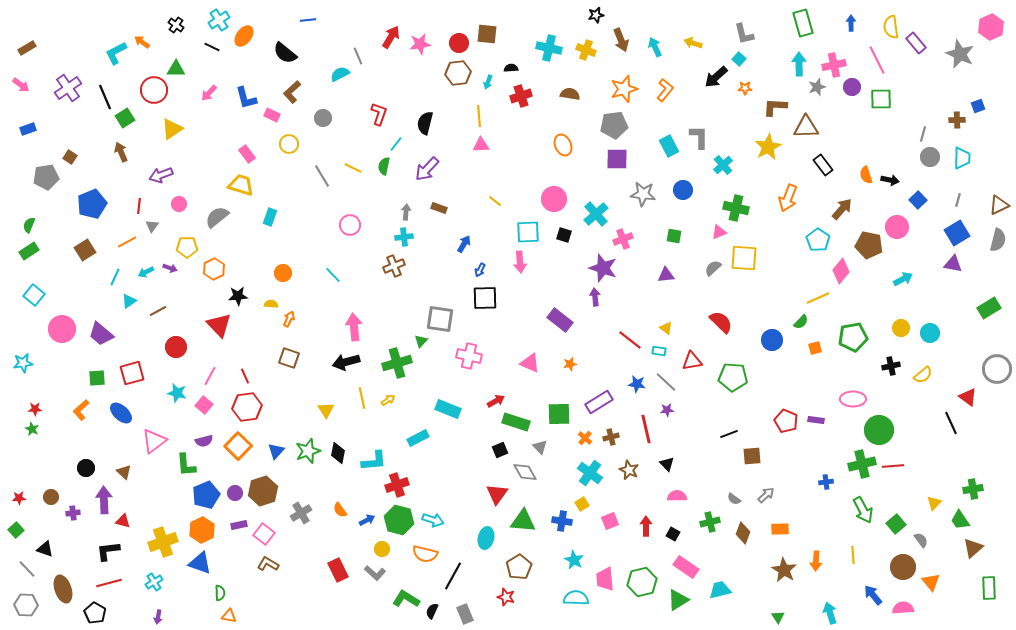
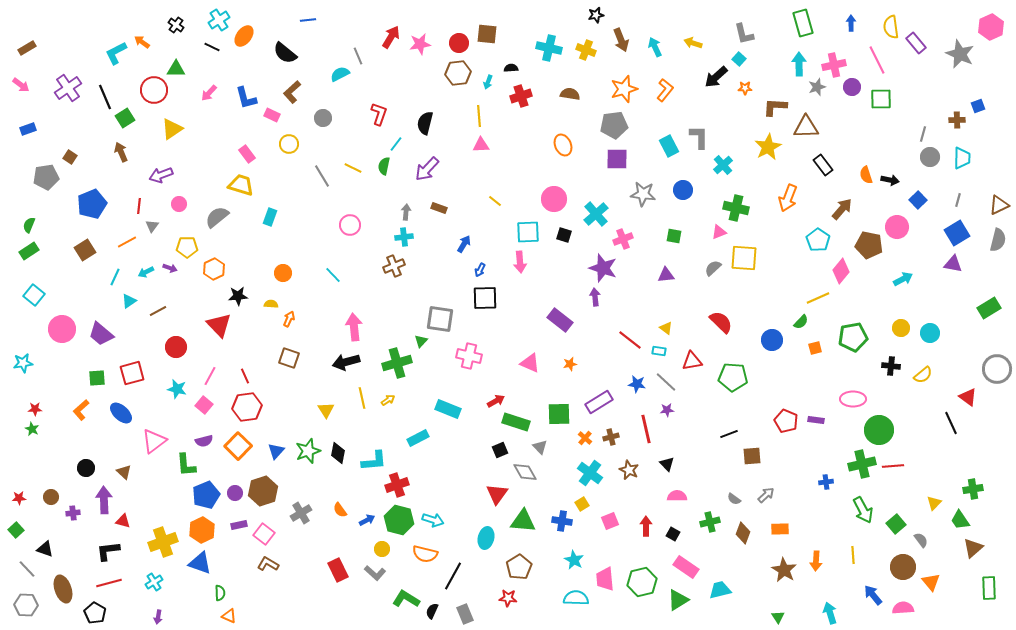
black cross at (891, 366): rotated 18 degrees clockwise
cyan star at (177, 393): moved 4 px up
red star at (506, 597): moved 2 px right, 1 px down; rotated 12 degrees counterclockwise
orange triangle at (229, 616): rotated 14 degrees clockwise
